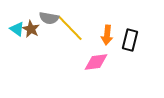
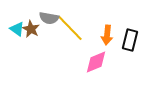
pink diamond: rotated 15 degrees counterclockwise
